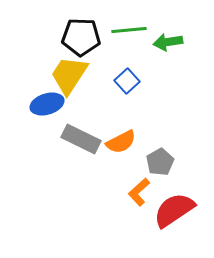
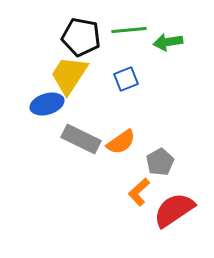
black pentagon: rotated 9 degrees clockwise
blue square: moved 1 px left, 2 px up; rotated 20 degrees clockwise
orange semicircle: rotated 8 degrees counterclockwise
